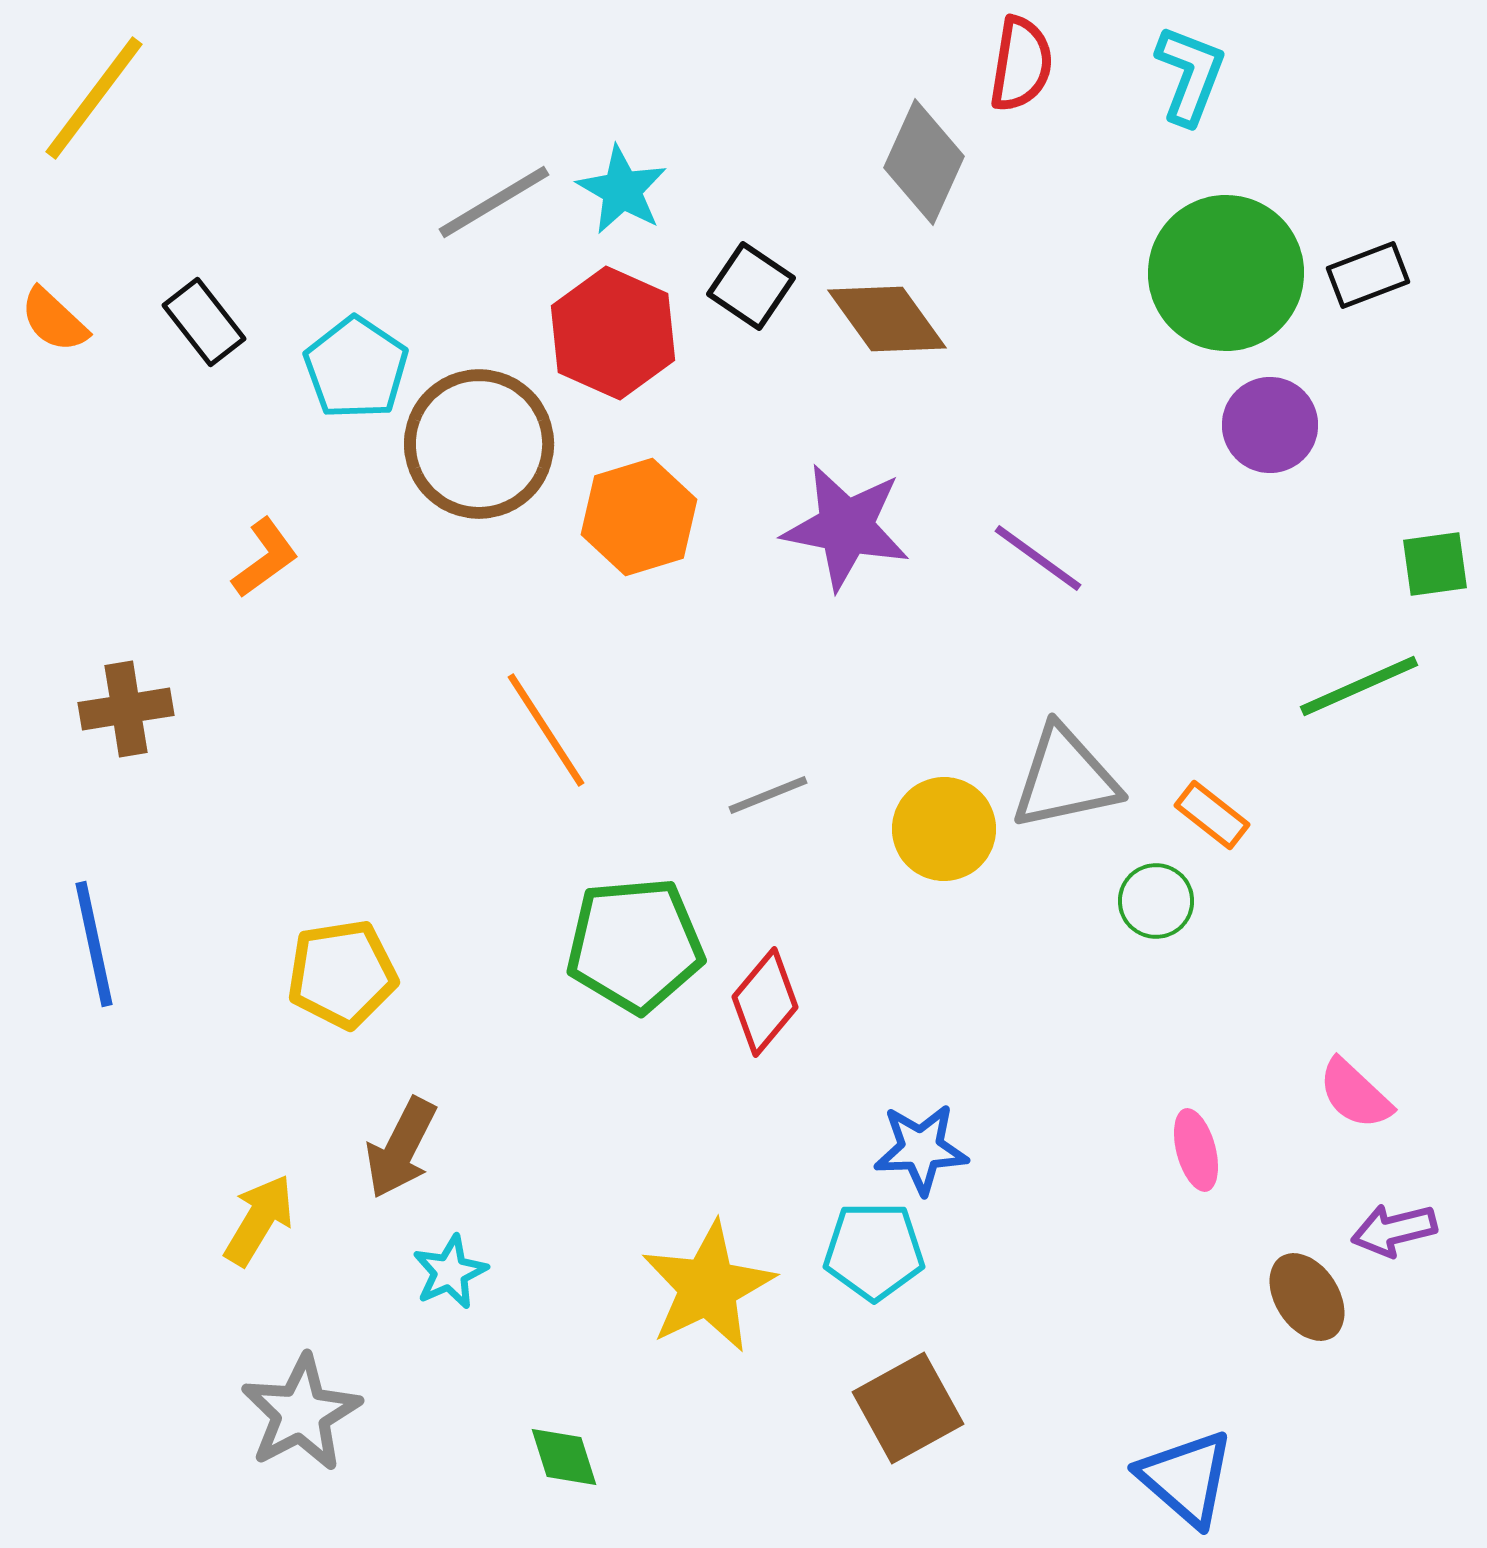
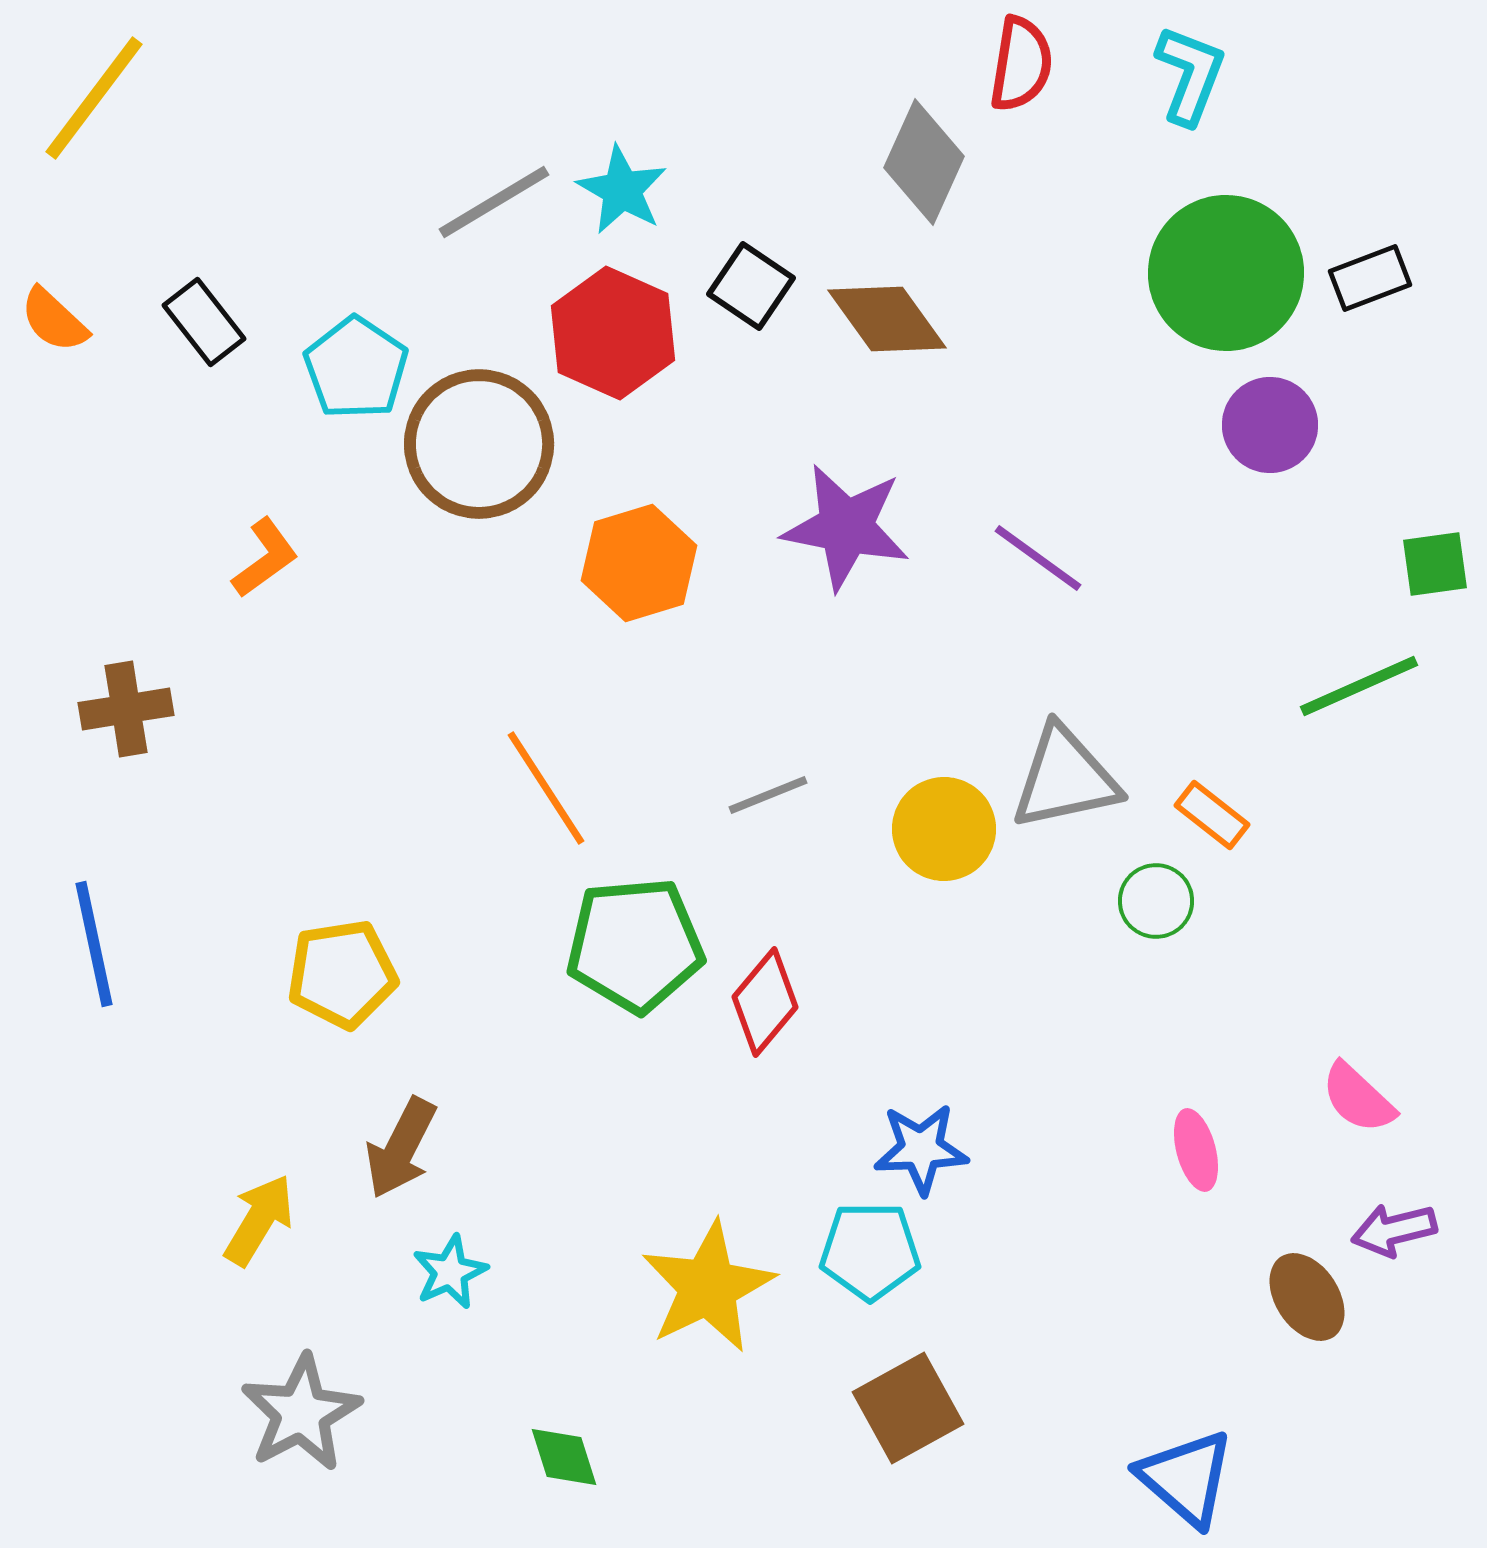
black rectangle at (1368, 275): moved 2 px right, 3 px down
orange hexagon at (639, 517): moved 46 px down
orange line at (546, 730): moved 58 px down
pink semicircle at (1355, 1094): moved 3 px right, 4 px down
cyan pentagon at (874, 1251): moved 4 px left
